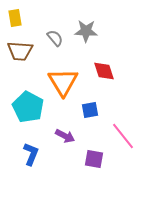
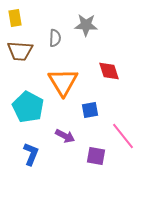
gray star: moved 6 px up
gray semicircle: rotated 42 degrees clockwise
red diamond: moved 5 px right
purple square: moved 2 px right, 3 px up
